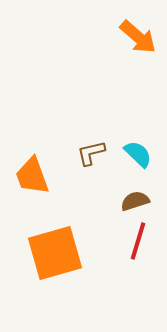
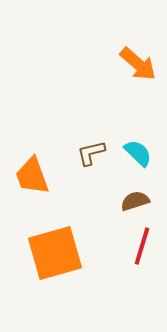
orange arrow: moved 27 px down
cyan semicircle: moved 1 px up
red line: moved 4 px right, 5 px down
